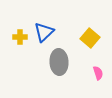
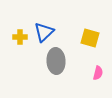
yellow square: rotated 24 degrees counterclockwise
gray ellipse: moved 3 px left, 1 px up
pink semicircle: rotated 32 degrees clockwise
